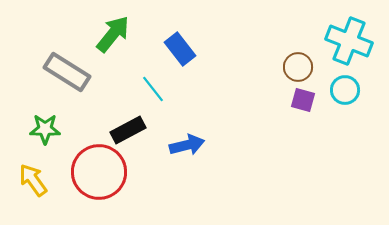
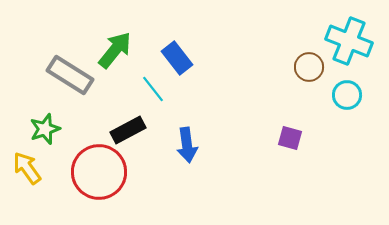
green arrow: moved 2 px right, 16 px down
blue rectangle: moved 3 px left, 9 px down
brown circle: moved 11 px right
gray rectangle: moved 3 px right, 3 px down
cyan circle: moved 2 px right, 5 px down
purple square: moved 13 px left, 38 px down
green star: rotated 20 degrees counterclockwise
blue arrow: rotated 96 degrees clockwise
yellow arrow: moved 6 px left, 12 px up
